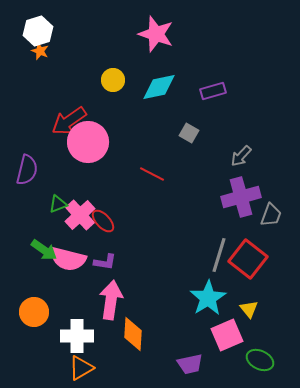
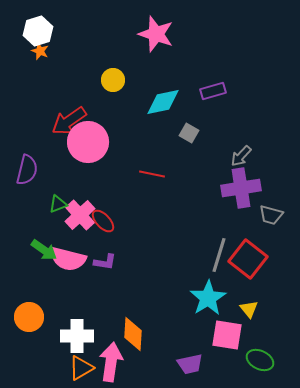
cyan diamond: moved 4 px right, 15 px down
red line: rotated 15 degrees counterclockwise
purple cross: moved 9 px up; rotated 6 degrees clockwise
gray trapezoid: rotated 85 degrees clockwise
pink arrow: moved 62 px down
orange circle: moved 5 px left, 5 px down
pink square: rotated 32 degrees clockwise
